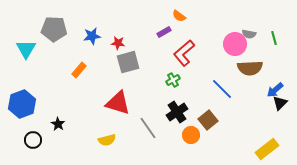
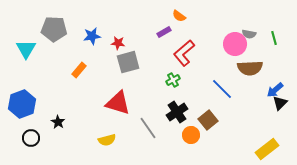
black star: moved 2 px up
black circle: moved 2 px left, 2 px up
